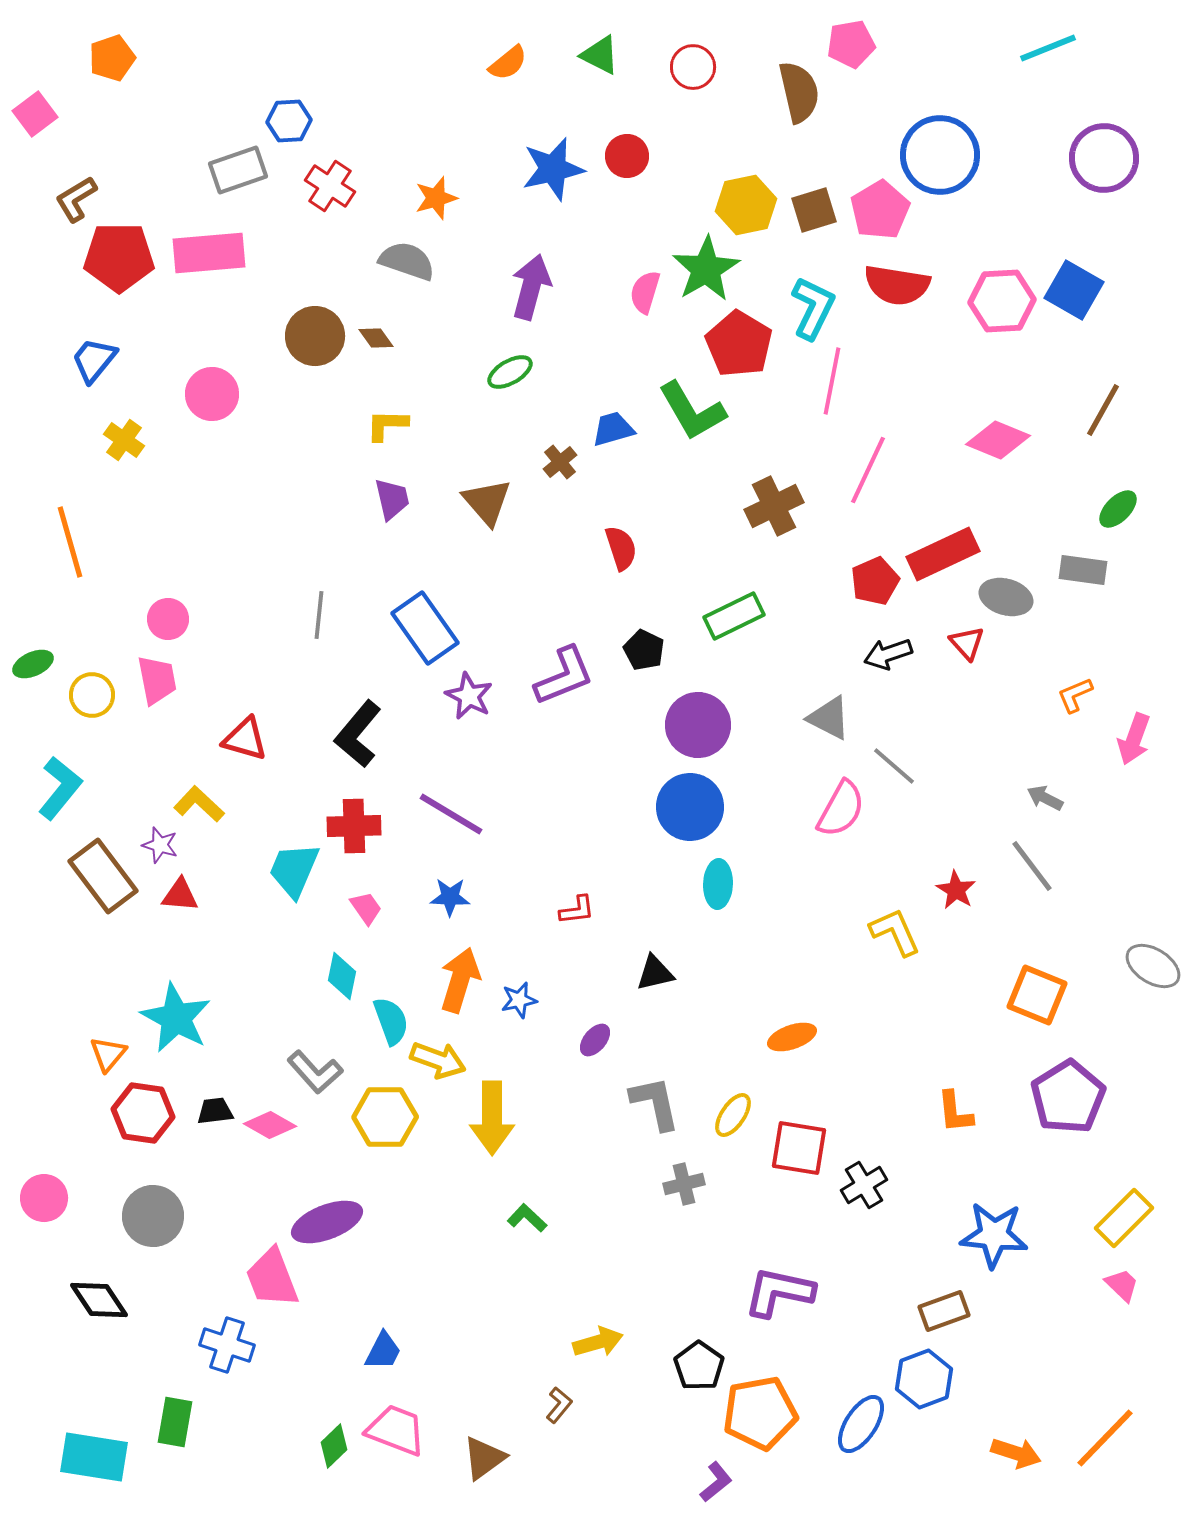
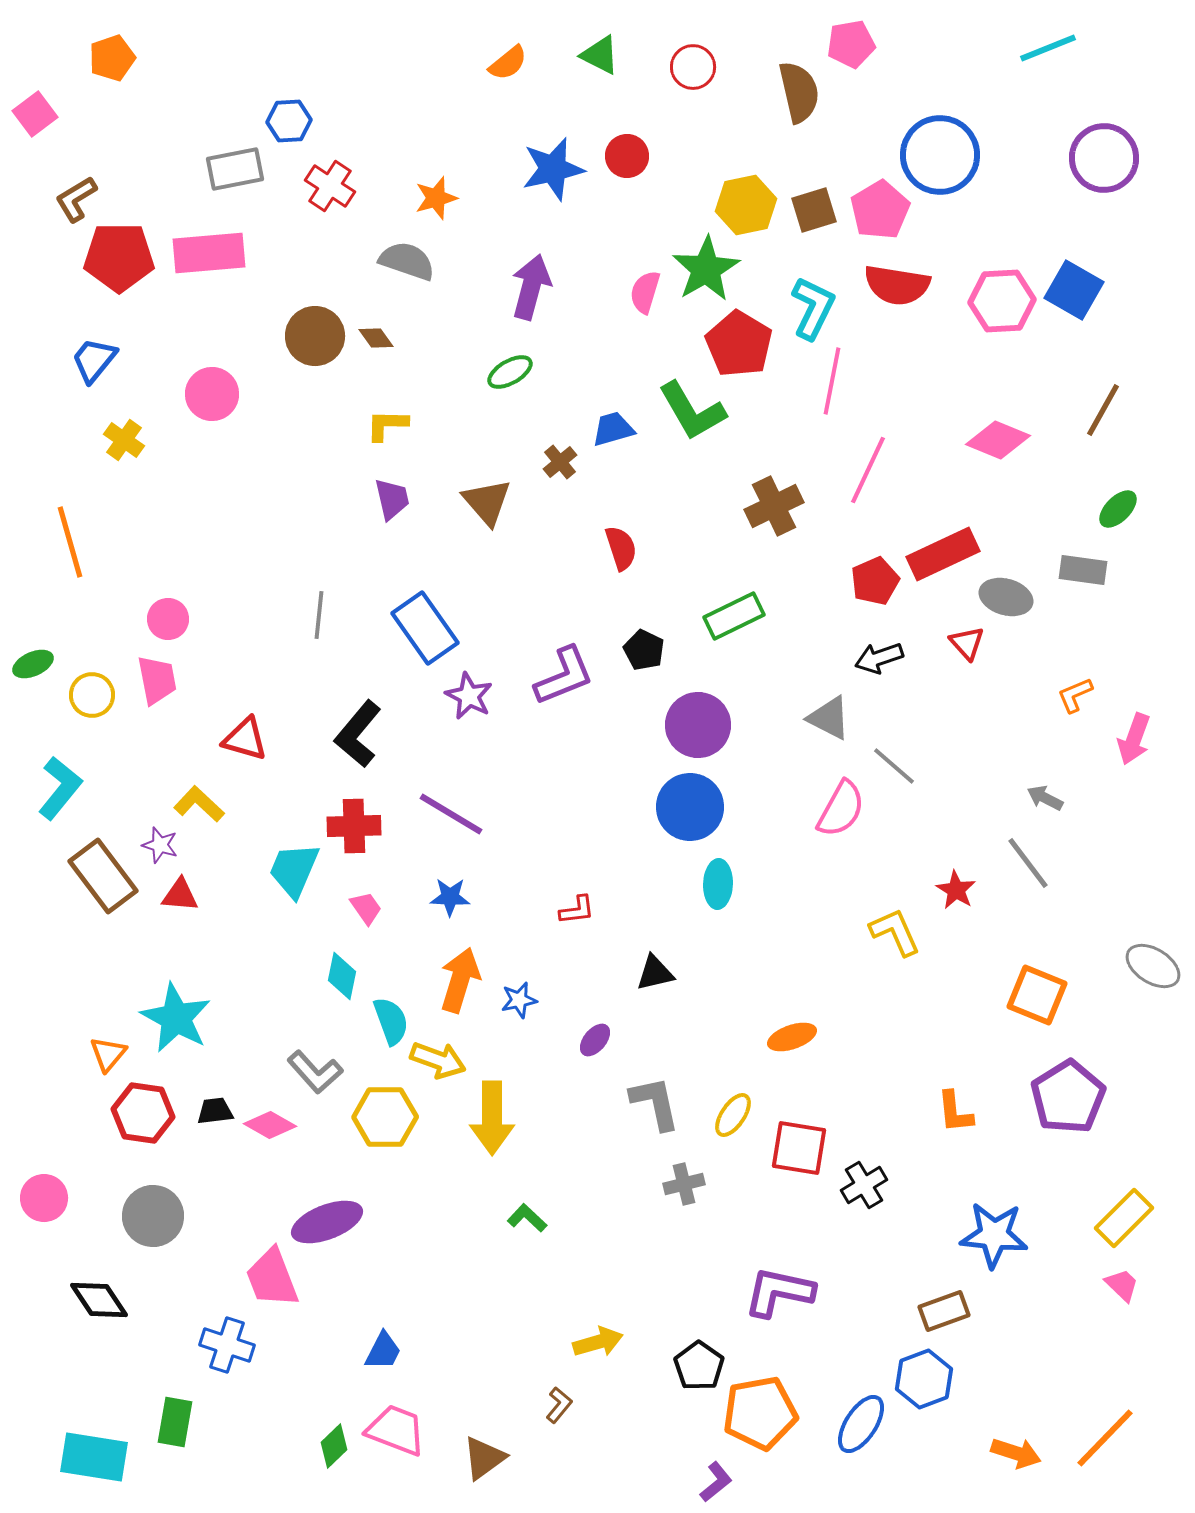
gray rectangle at (238, 170): moved 3 px left, 1 px up; rotated 8 degrees clockwise
black arrow at (888, 654): moved 9 px left, 4 px down
gray line at (1032, 866): moved 4 px left, 3 px up
